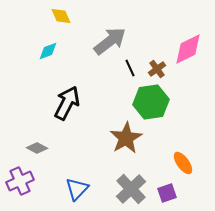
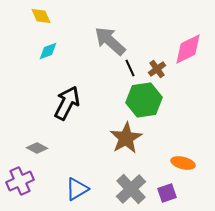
yellow diamond: moved 20 px left
gray arrow: rotated 100 degrees counterclockwise
green hexagon: moved 7 px left, 2 px up
orange ellipse: rotated 40 degrees counterclockwise
blue triangle: rotated 15 degrees clockwise
